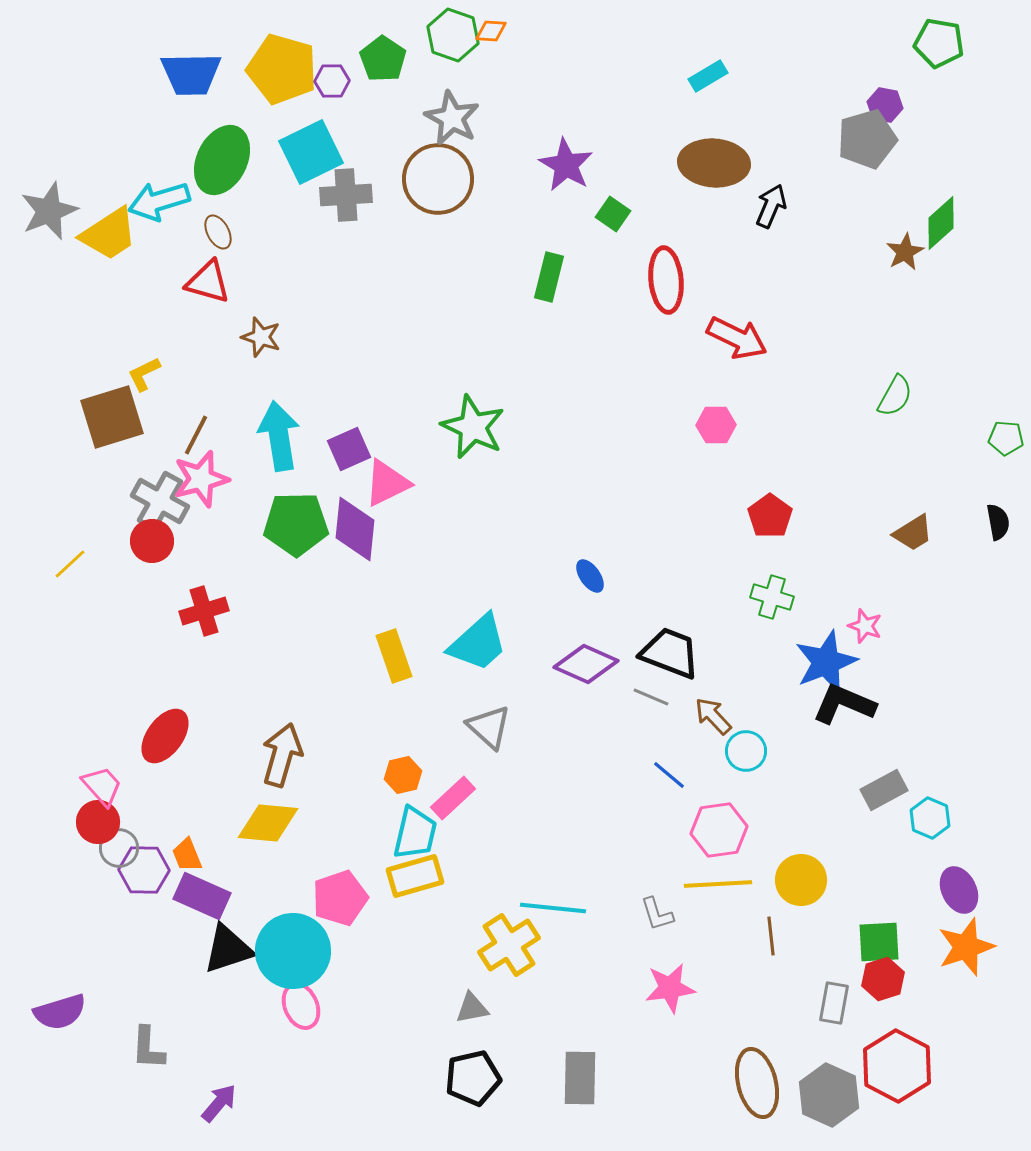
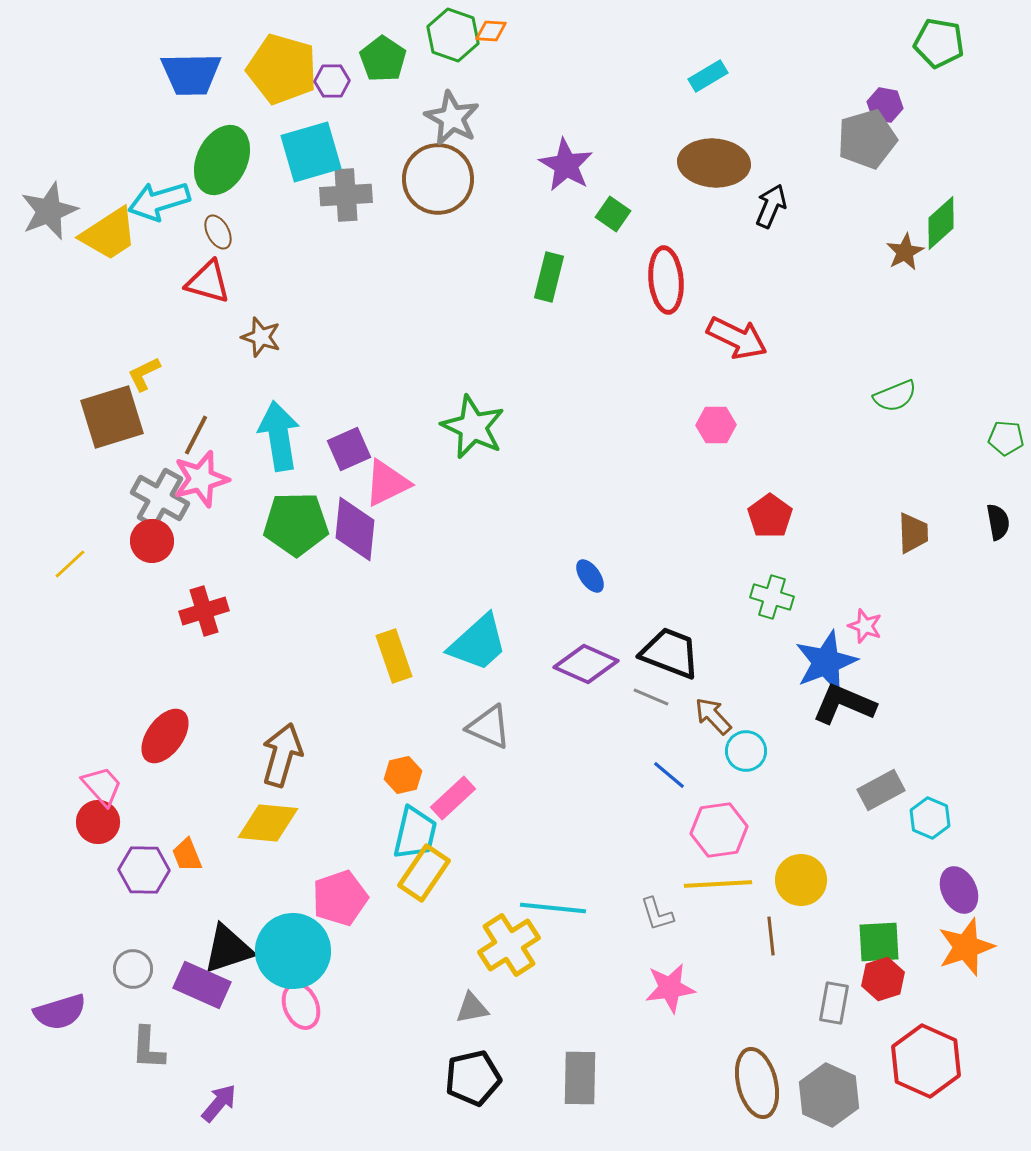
cyan square at (311, 152): rotated 10 degrees clockwise
green semicircle at (895, 396): rotated 39 degrees clockwise
gray cross at (160, 501): moved 3 px up
brown trapezoid at (913, 533): rotated 60 degrees counterclockwise
gray triangle at (489, 727): rotated 18 degrees counterclockwise
gray rectangle at (884, 790): moved 3 px left
gray circle at (119, 848): moved 14 px right, 121 px down
yellow rectangle at (415, 876): moved 9 px right, 3 px up; rotated 40 degrees counterclockwise
purple rectangle at (202, 896): moved 89 px down
red hexagon at (897, 1066): moved 29 px right, 5 px up; rotated 4 degrees counterclockwise
